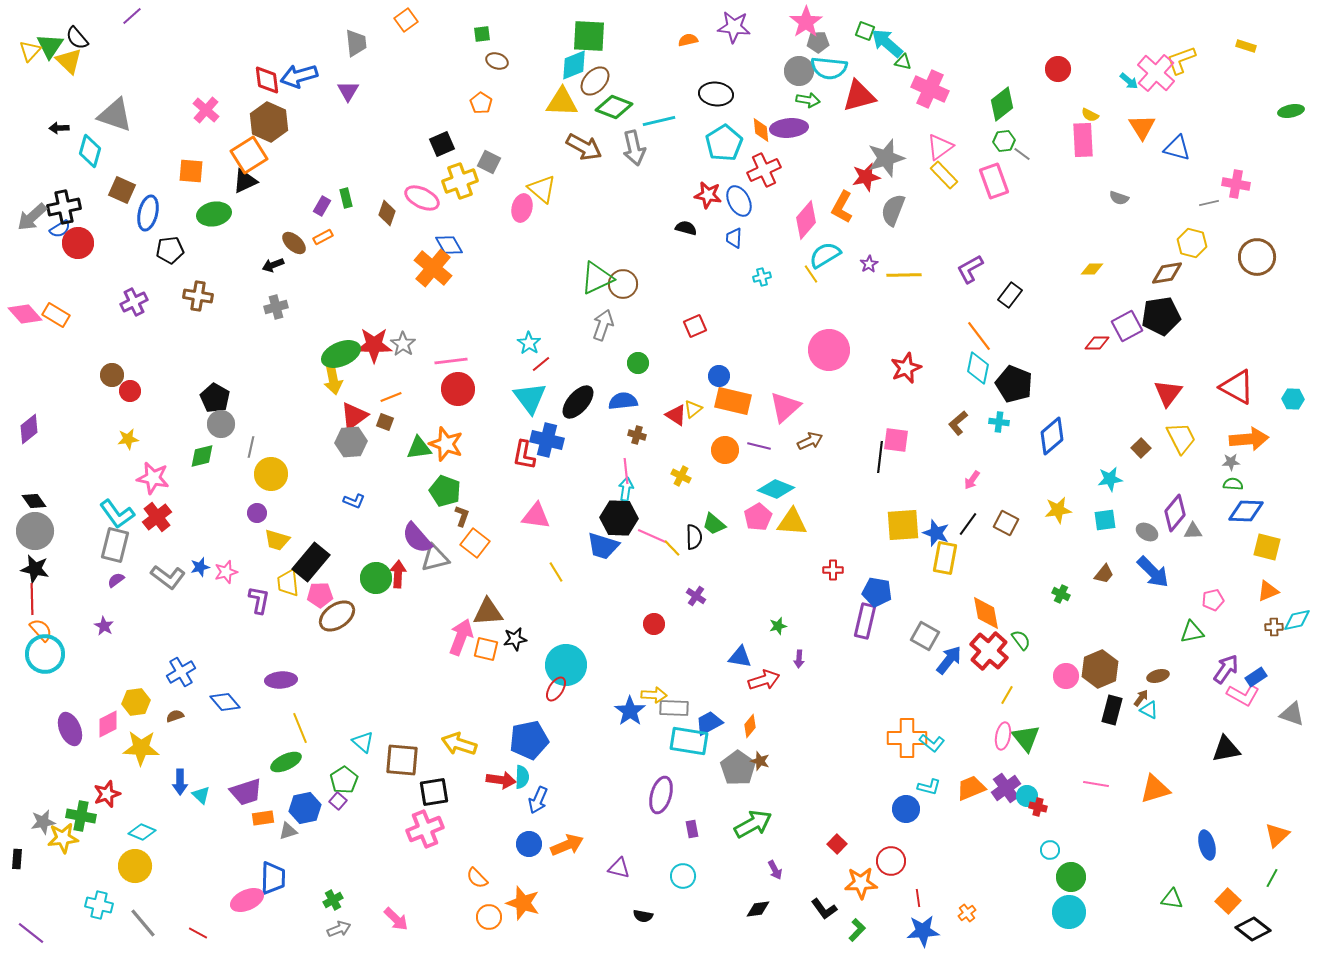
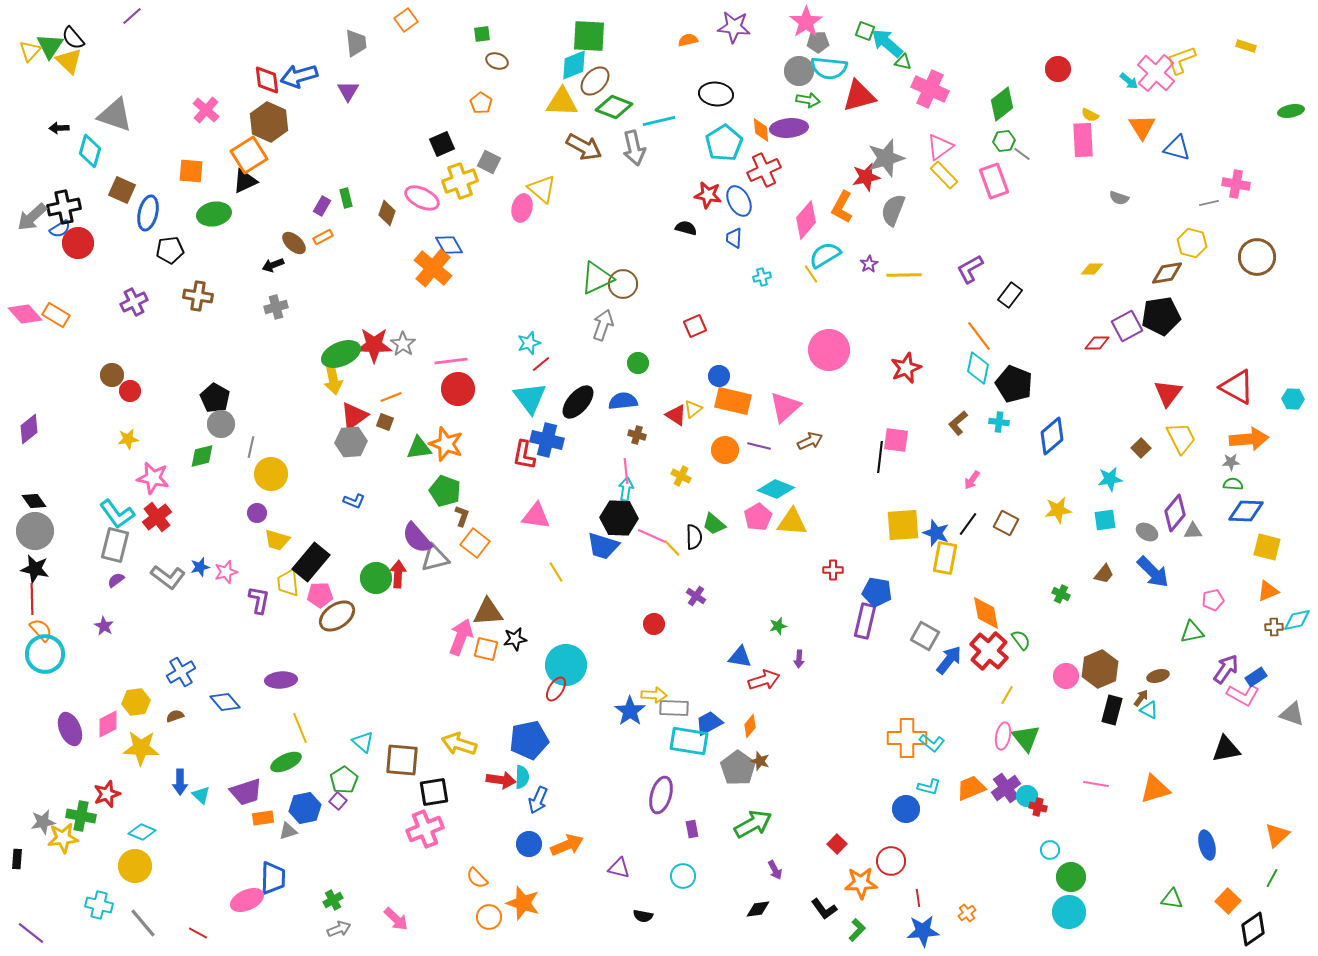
black semicircle at (77, 38): moved 4 px left
cyan star at (529, 343): rotated 20 degrees clockwise
black diamond at (1253, 929): rotated 72 degrees counterclockwise
